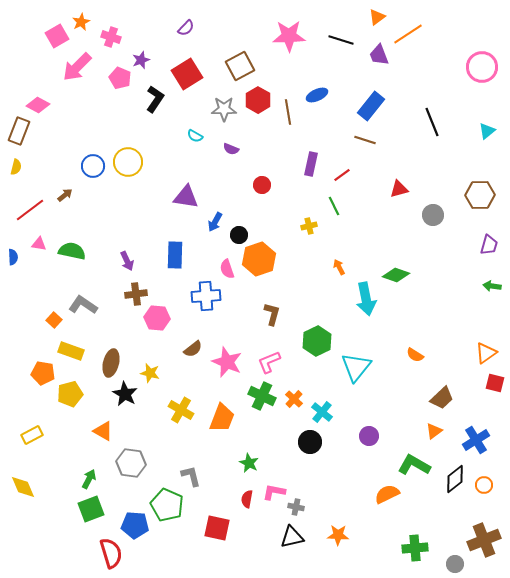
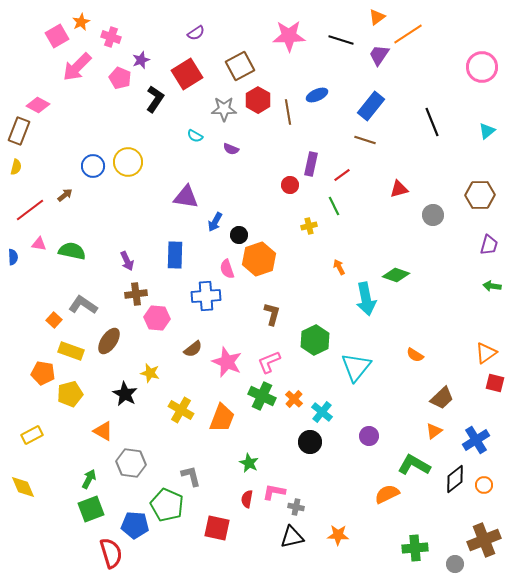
purple semicircle at (186, 28): moved 10 px right, 5 px down; rotated 12 degrees clockwise
purple trapezoid at (379, 55): rotated 55 degrees clockwise
red circle at (262, 185): moved 28 px right
green hexagon at (317, 341): moved 2 px left, 1 px up
brown ellipse at (111, 363): moved 2 px left, 22 px up; rotated 20 degrees clockwise
